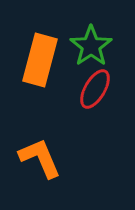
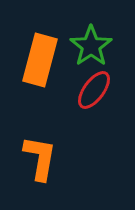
red ellipse: moved 1 px left, 1 px down; rotated 6 degrees clockwise
orange L-shape: rotated 33 degrees clockwise
